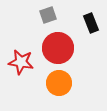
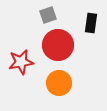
black rectangle: rotated 30 degrees clockwise
red circle: moved 3 px up
red star: rotated 20 degrees counterclockwise
